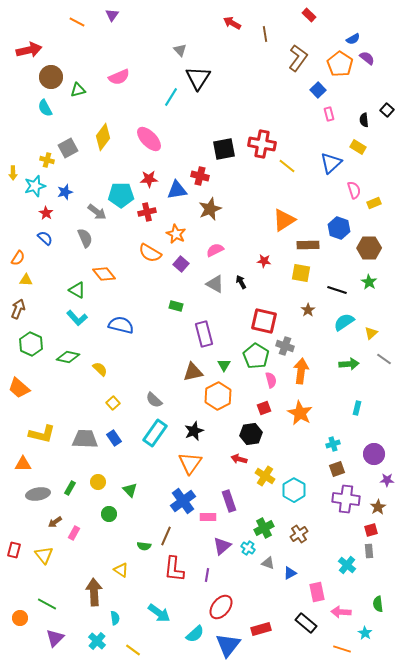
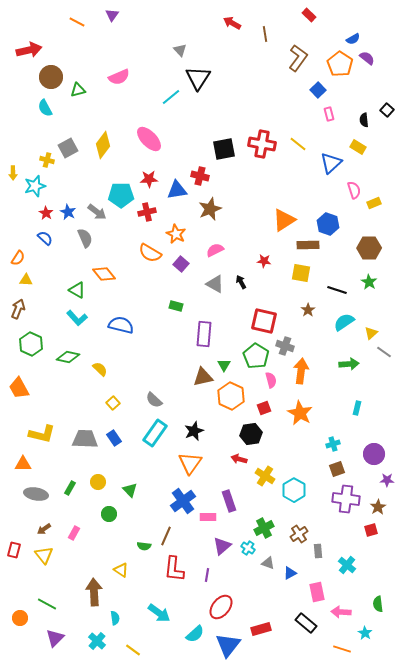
cyan line at (171, 97): rotated 18 degrees clockwise
yellow diamond at (103, 137): moved 8 px down
yellow line at (287, 166): moved 11 px right, 22 px up
blue star at (65, 192): moved 3 px right, 20 px down; rotated 28 degrees counterclockwise
blue hexagon at (339, 228): moved 11 px left, 4 px up
purple rectangle at (204, 334): rotated 20 degrees clockwise
gray line at (384, 359): moved 7 px up
brown triangle at (193, 372): moved 10 px right, 5 px down
orange trapezoid at (19, 388): rotated 20 degrees clockwise
orange hexagon at (218, 396): moved 13 px right; rotated 8 degrees counterclockwise
gray ellipse at (38, 494): moved 2 px left; rotated 20 degrees clockwise
brown arrow at (55, 522): moved 11 px left, 7 px down
gray rectangle at (369, 551): moved 51 px left
